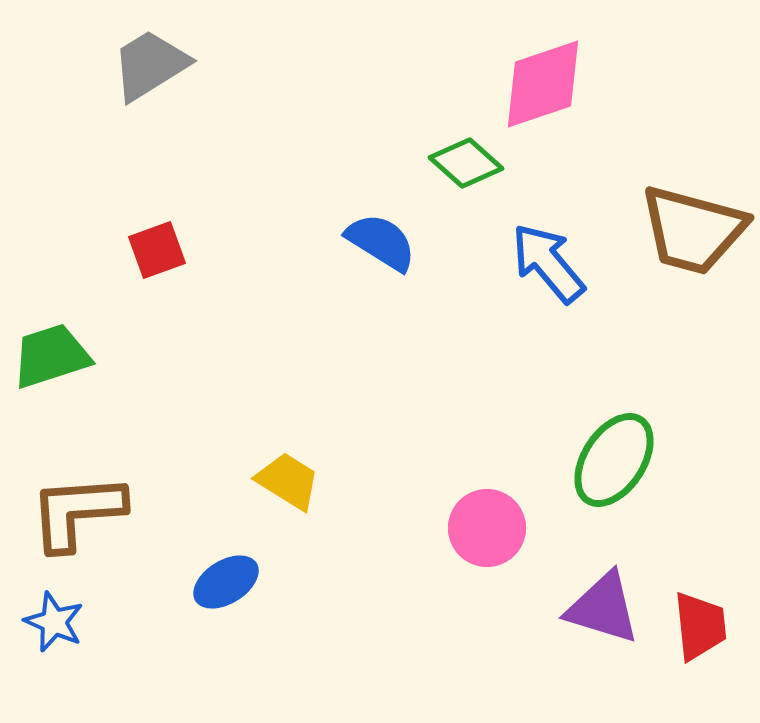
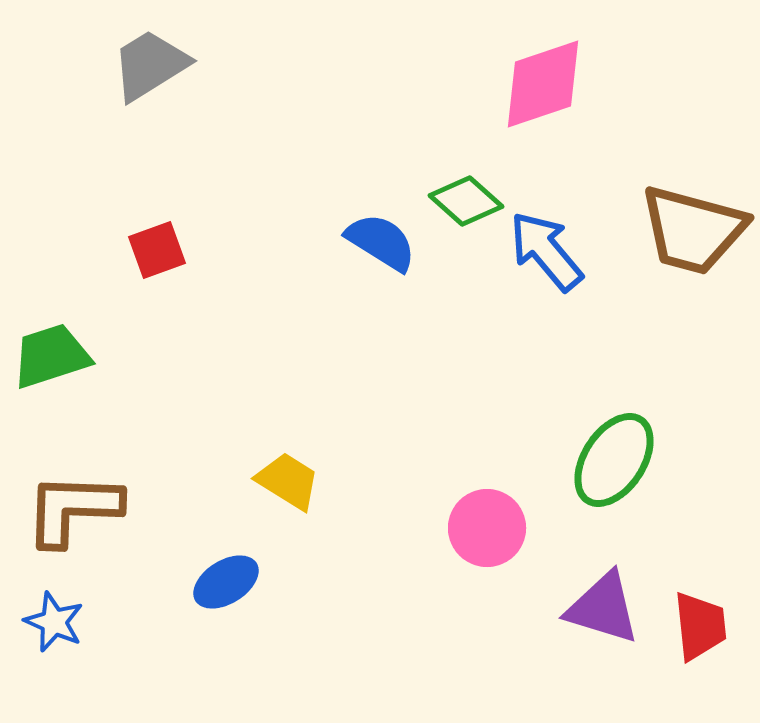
green diamond: moved 38 px down
blue arrow: moved 2 px left, 12 px up
brown L-shape: moved 4 px left, 3 px up; rotated 6 degrees clockwise
